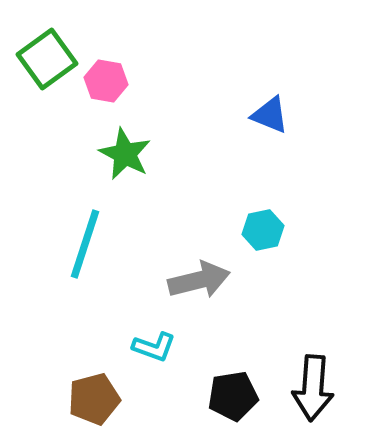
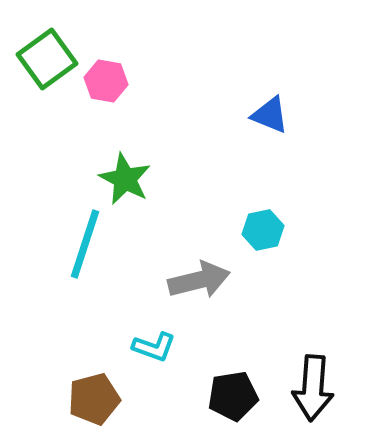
green star: moved 25 px down
